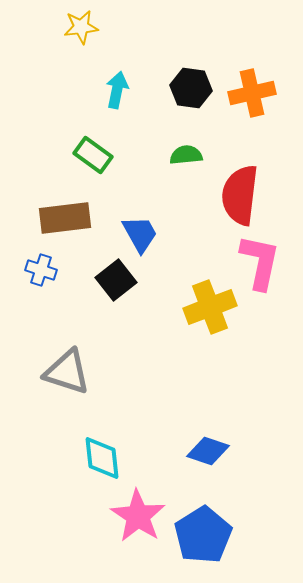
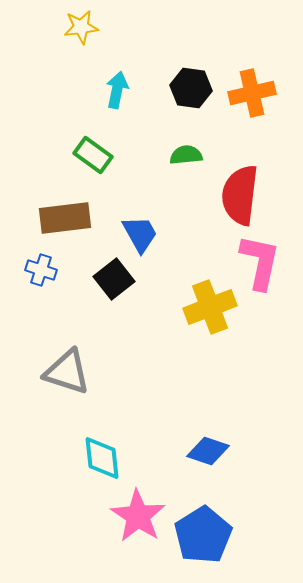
black square: moved 2 px left, 1 px up
